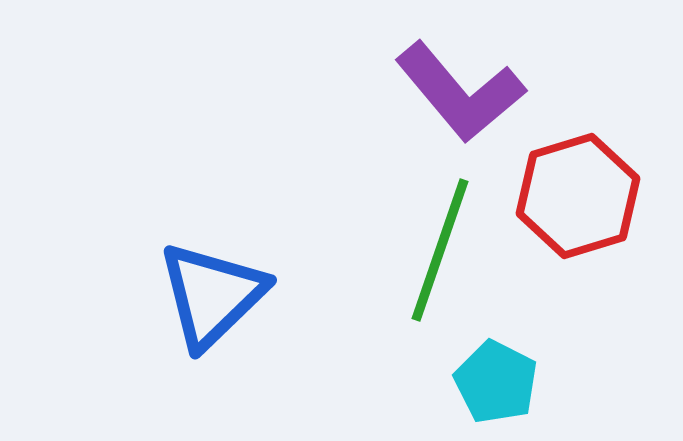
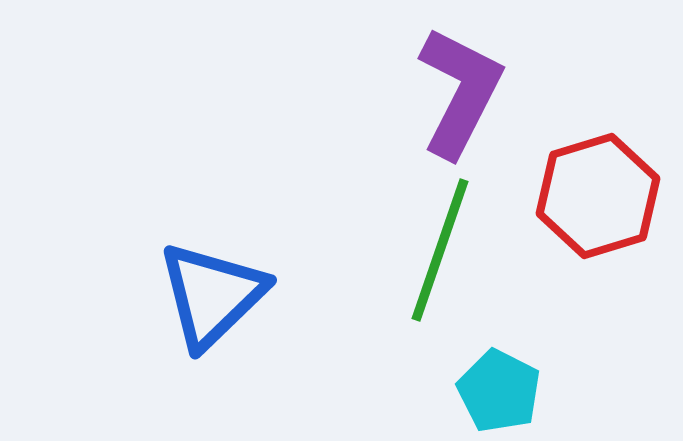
purple L-shape: rotated 113 degrees counterclockwise
red hexagon: moved 20 px right
cyan pentagon: moved 3 px right, 9 px down
